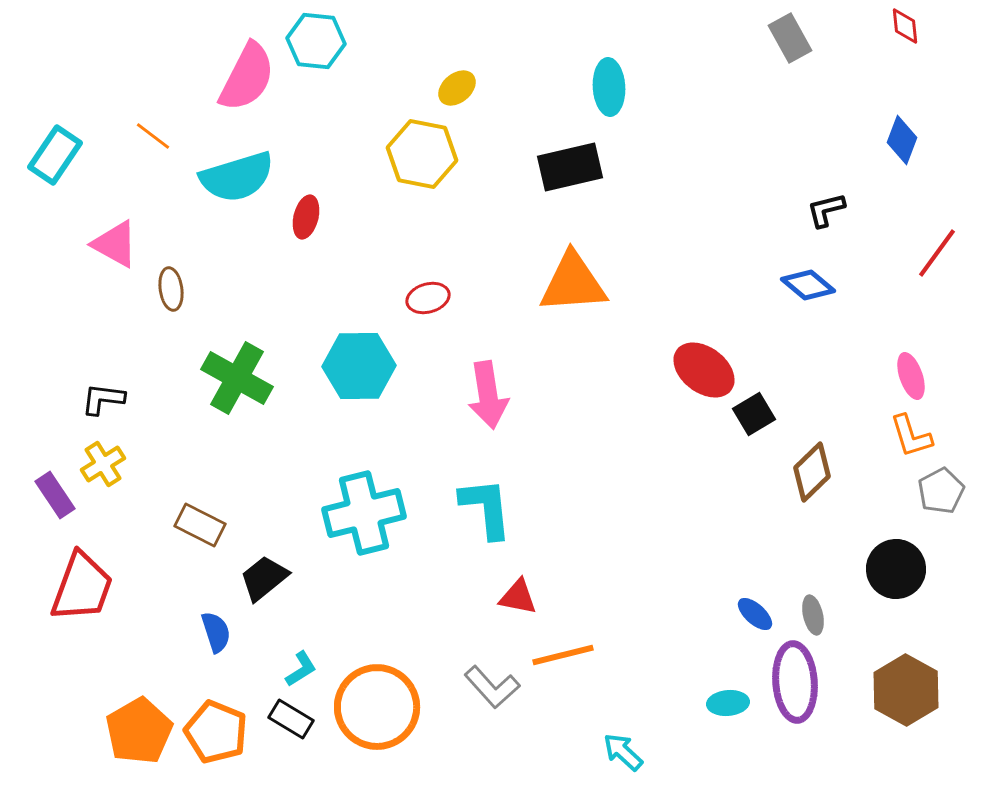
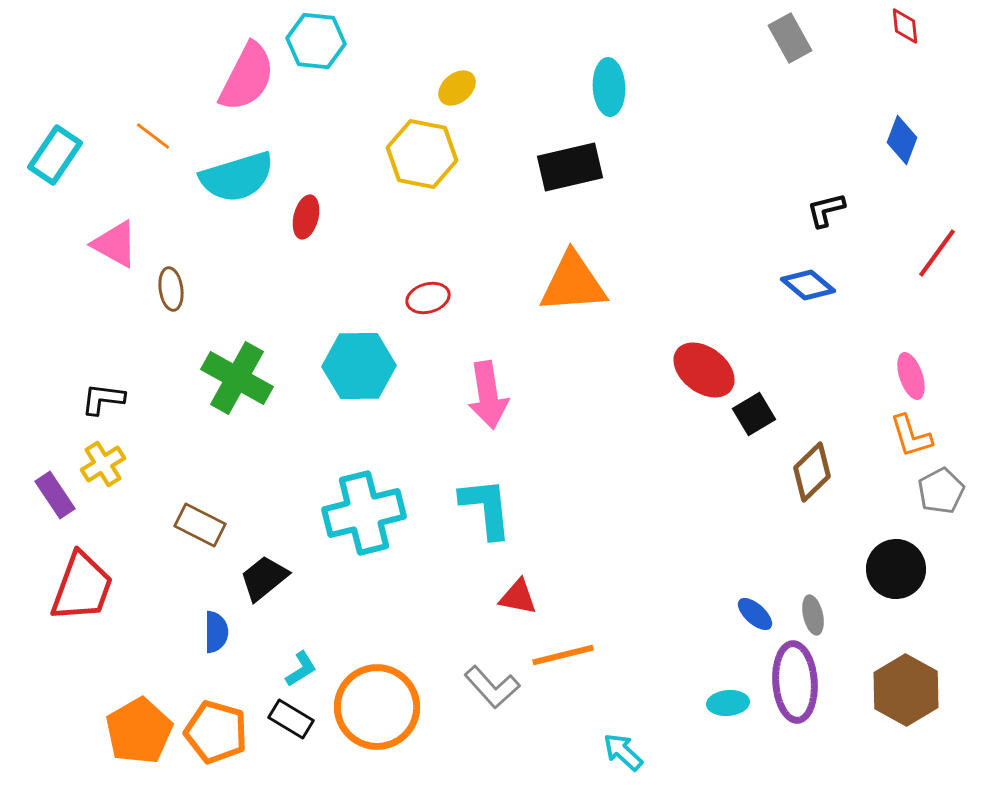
blue semicircle at (216, 632): rotated 18 degrees clockwise
orange pentagon at (216, 732): rotated 6 degrees counterclockwise
